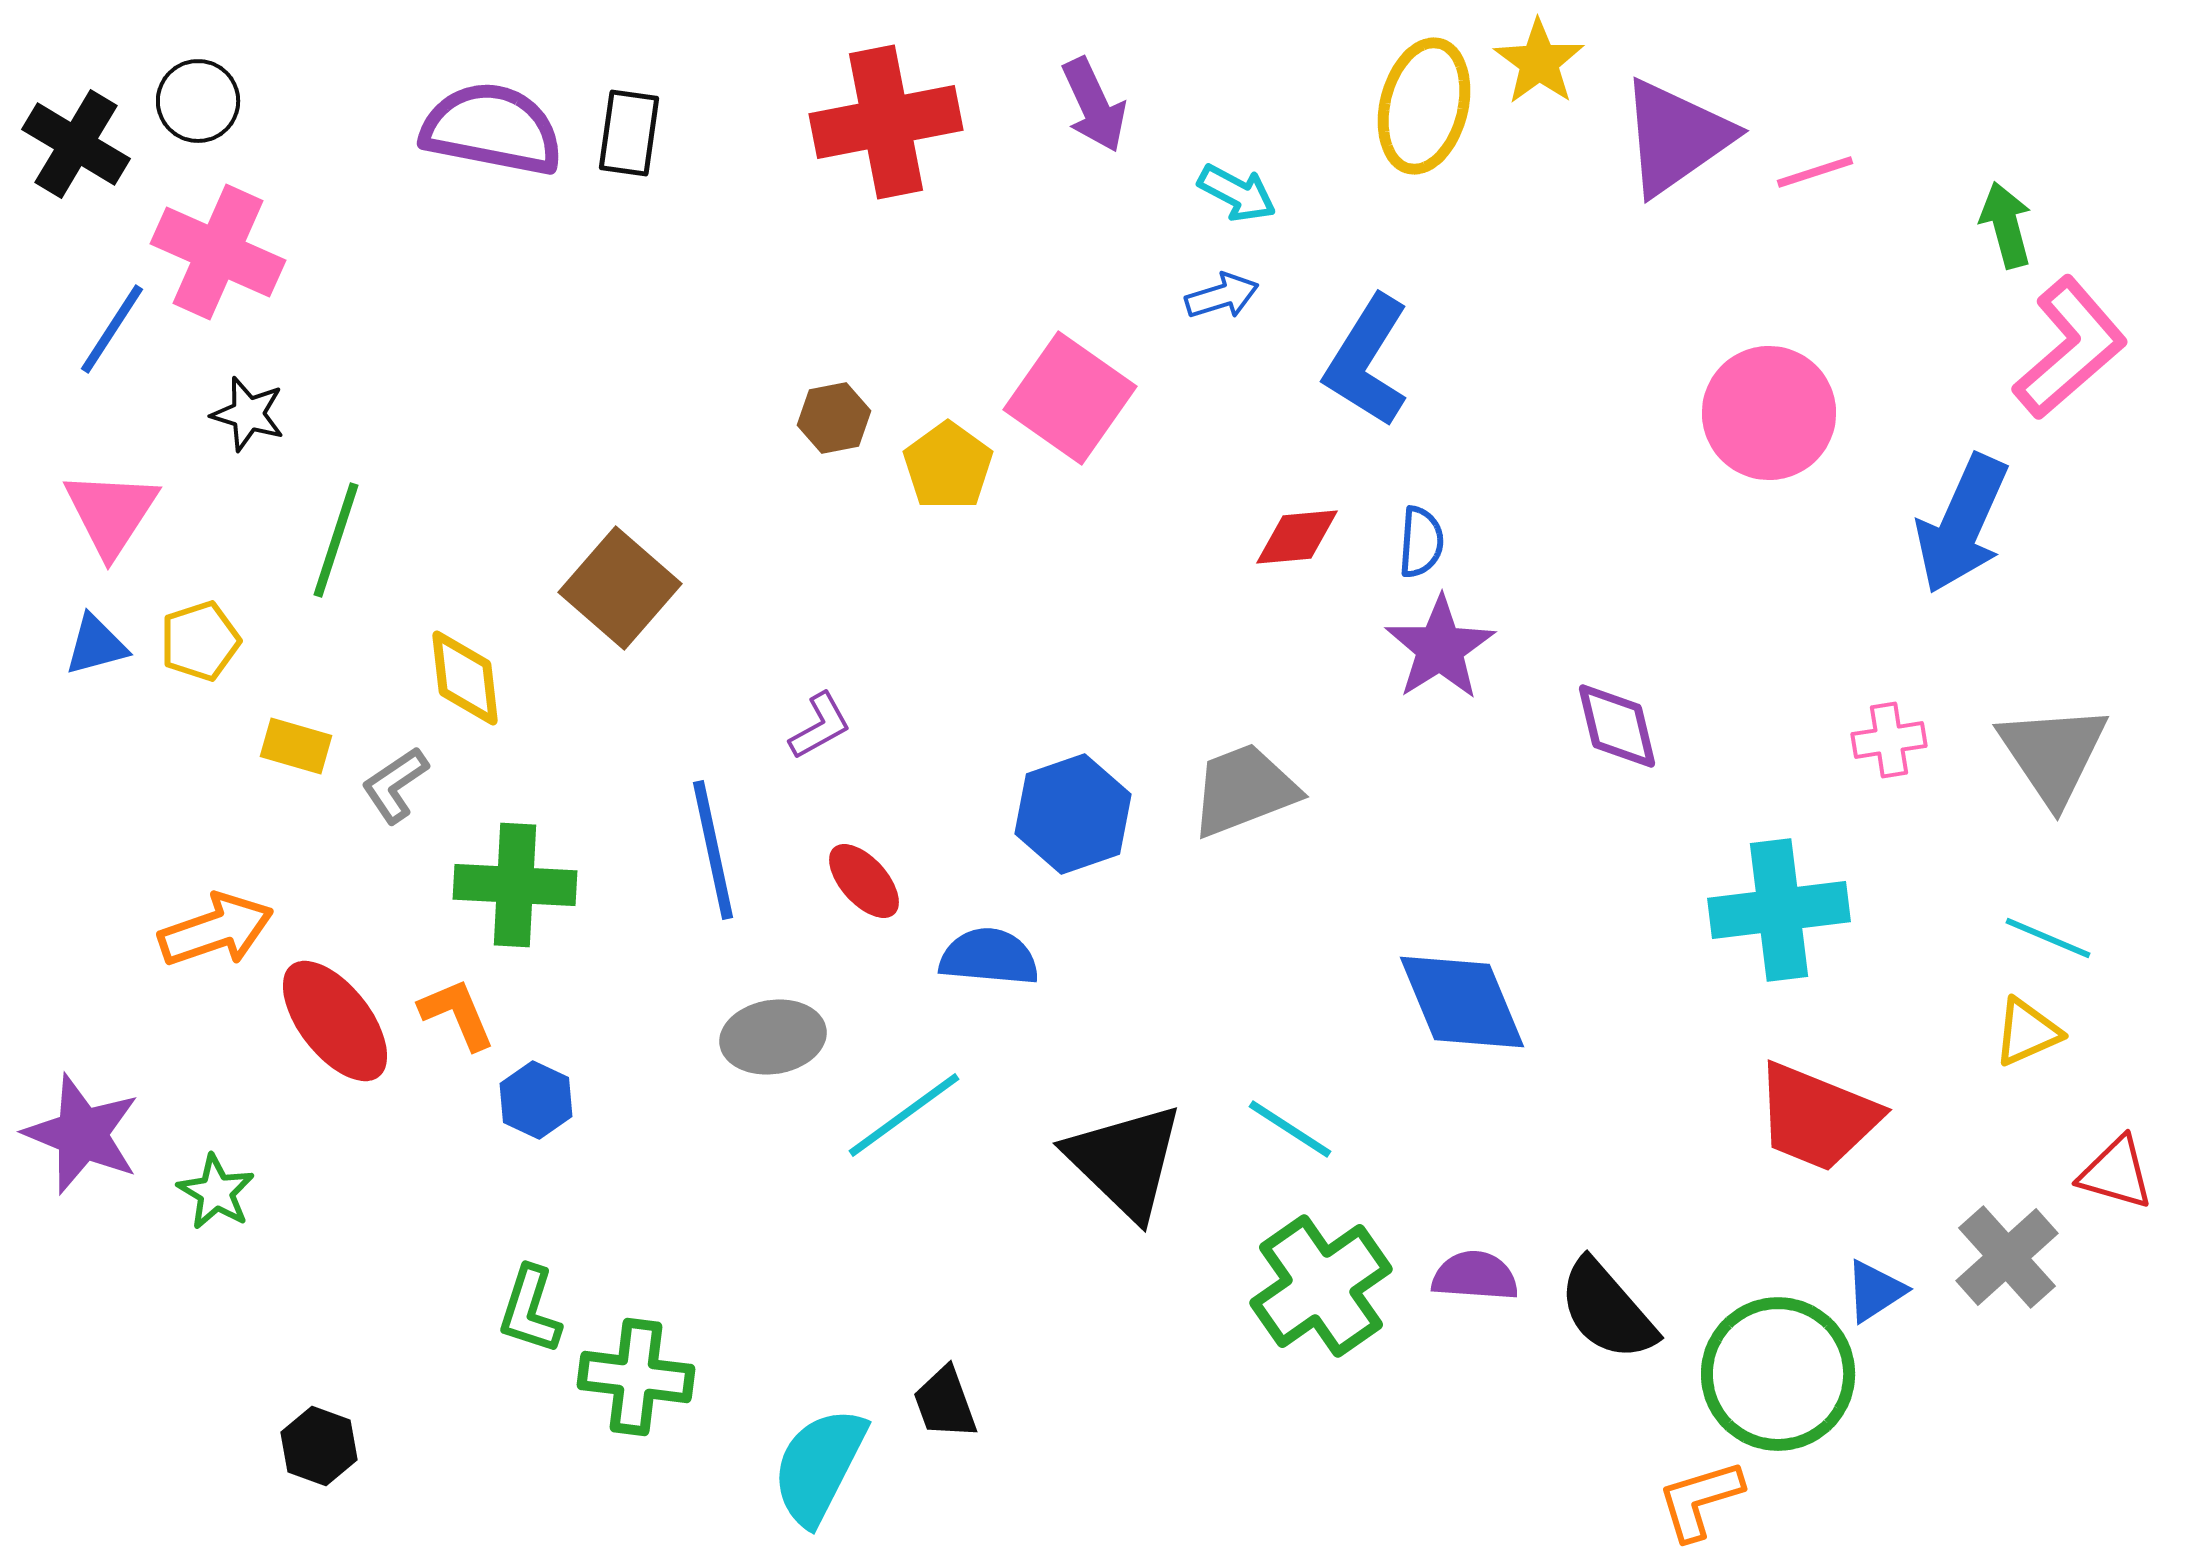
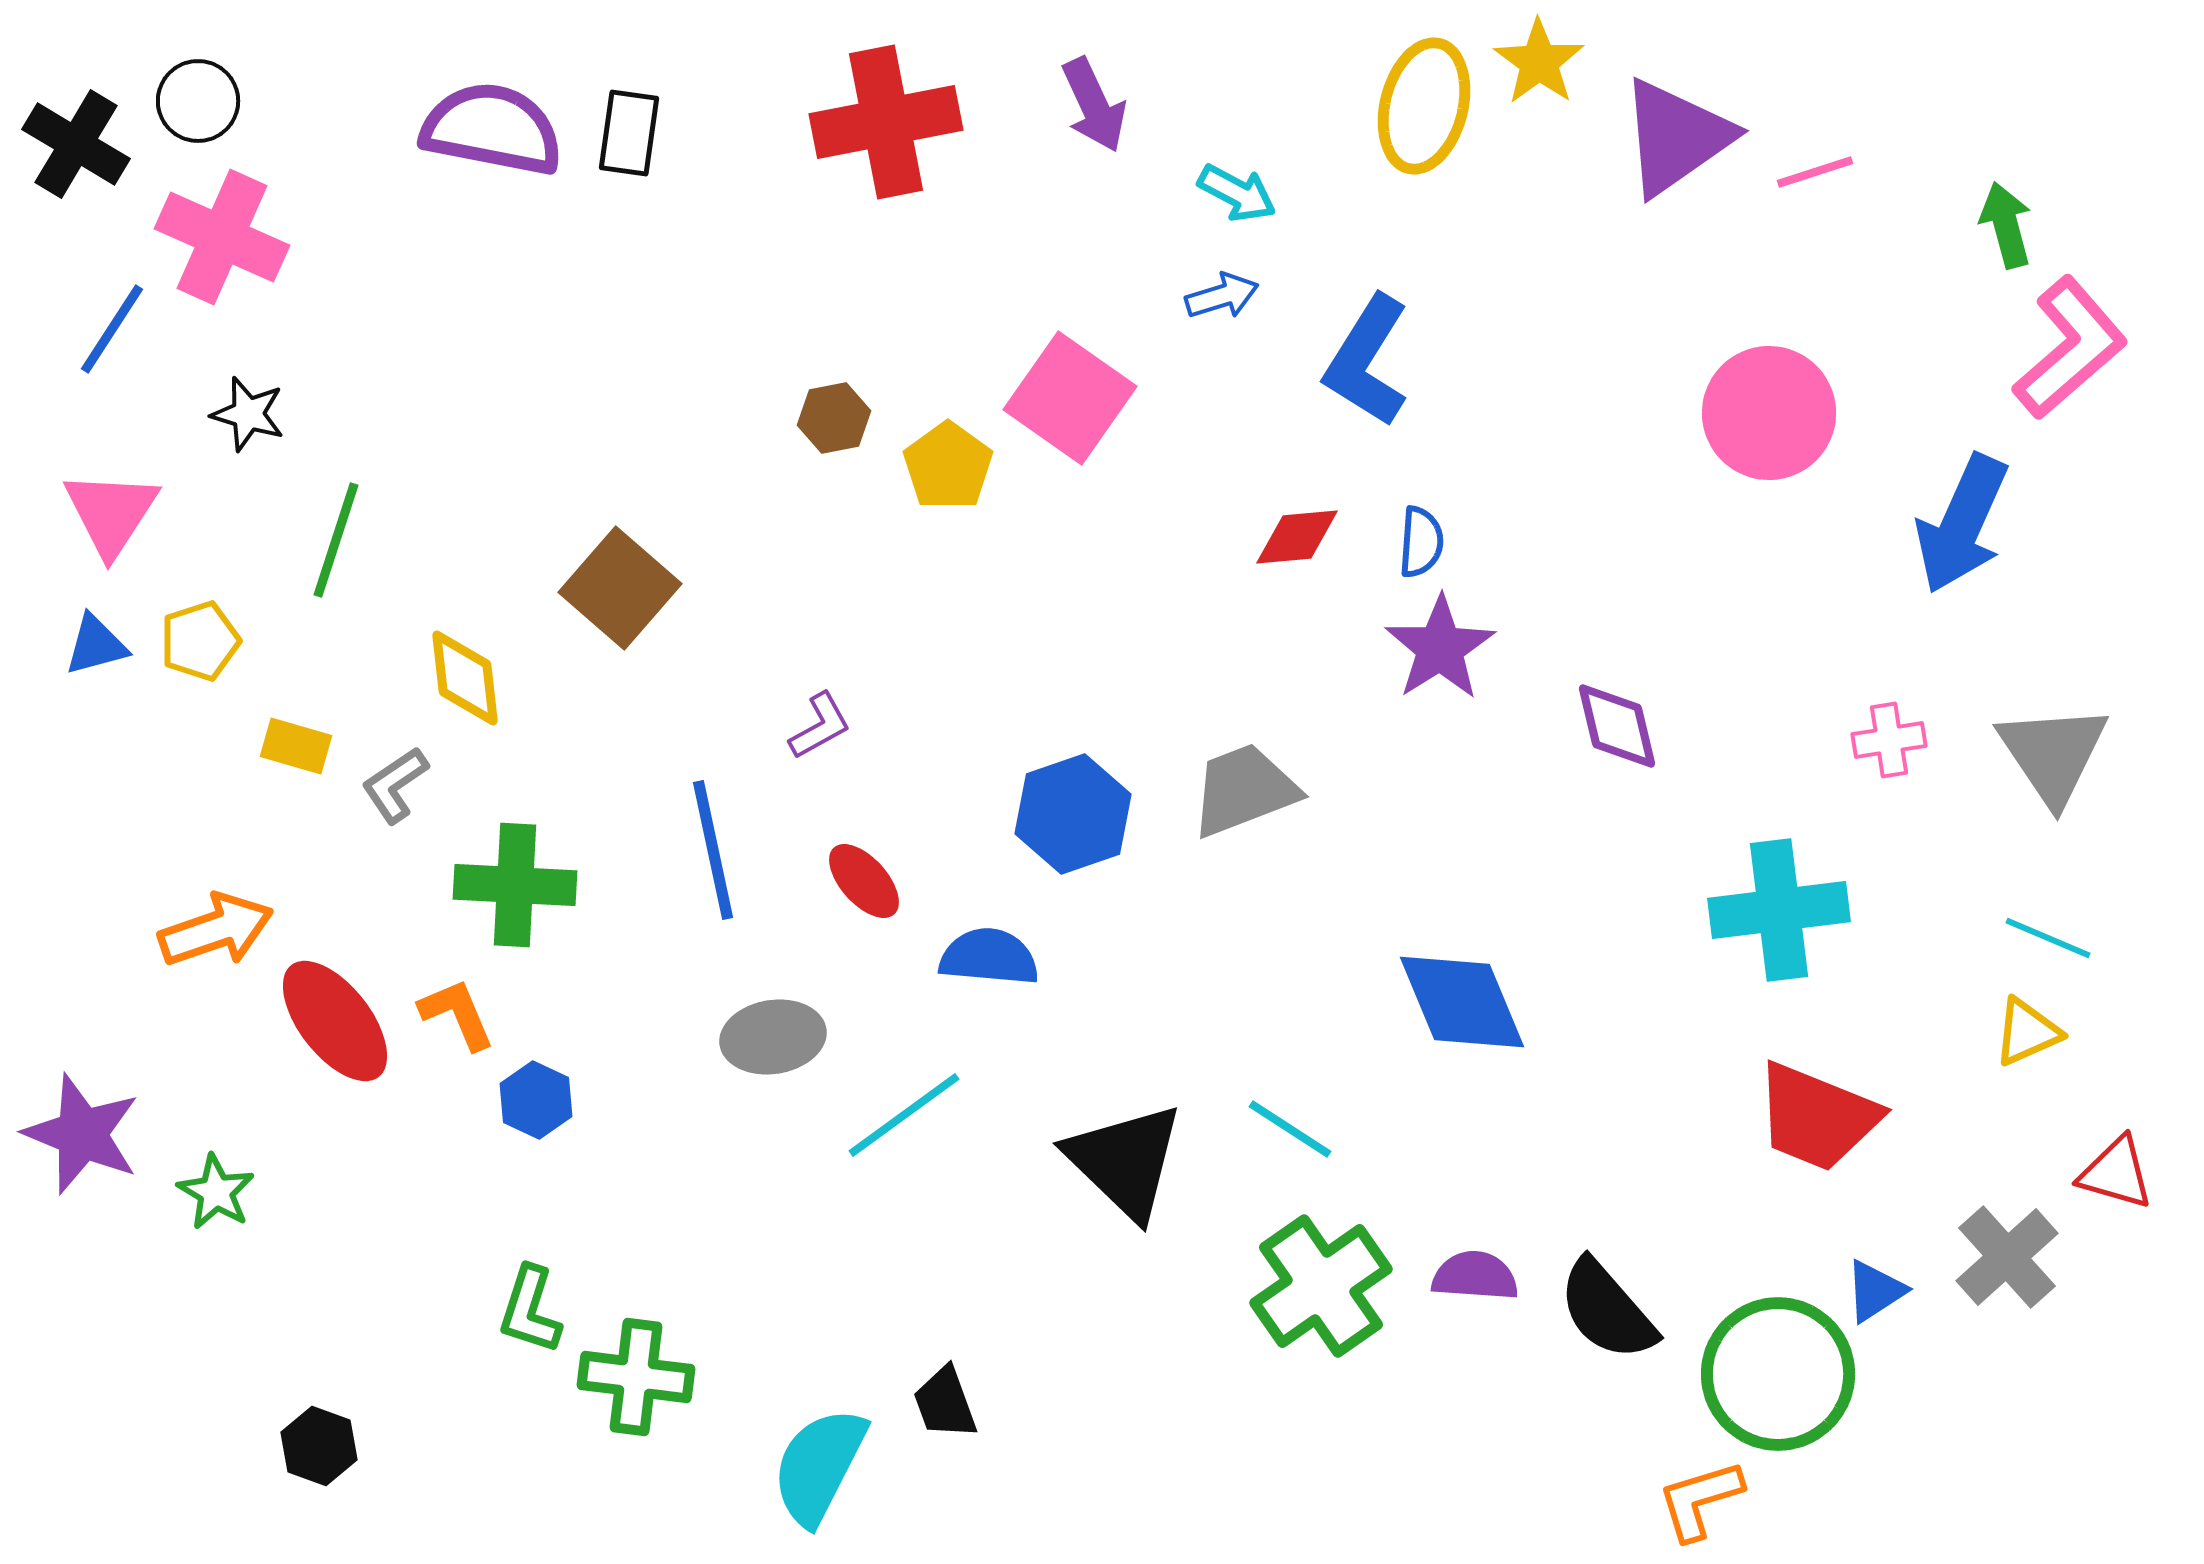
pink cross at (218, 252): moved 4 px right, 15 px up
